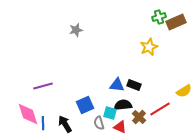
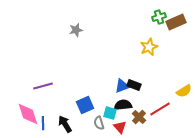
blue triangle: moved 5 px right, 1 px down; rotated 28 degrees counterclockwise
red triangle: rotated 24 degrees clockwise
